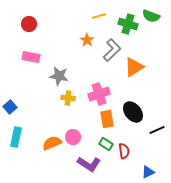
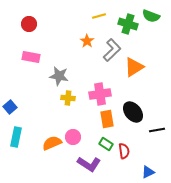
orange star: moved 1 px down
pink cross: moved 1 px right; rotated 10 degrees clockwise
black line: rotated 14 degrees clockwise
